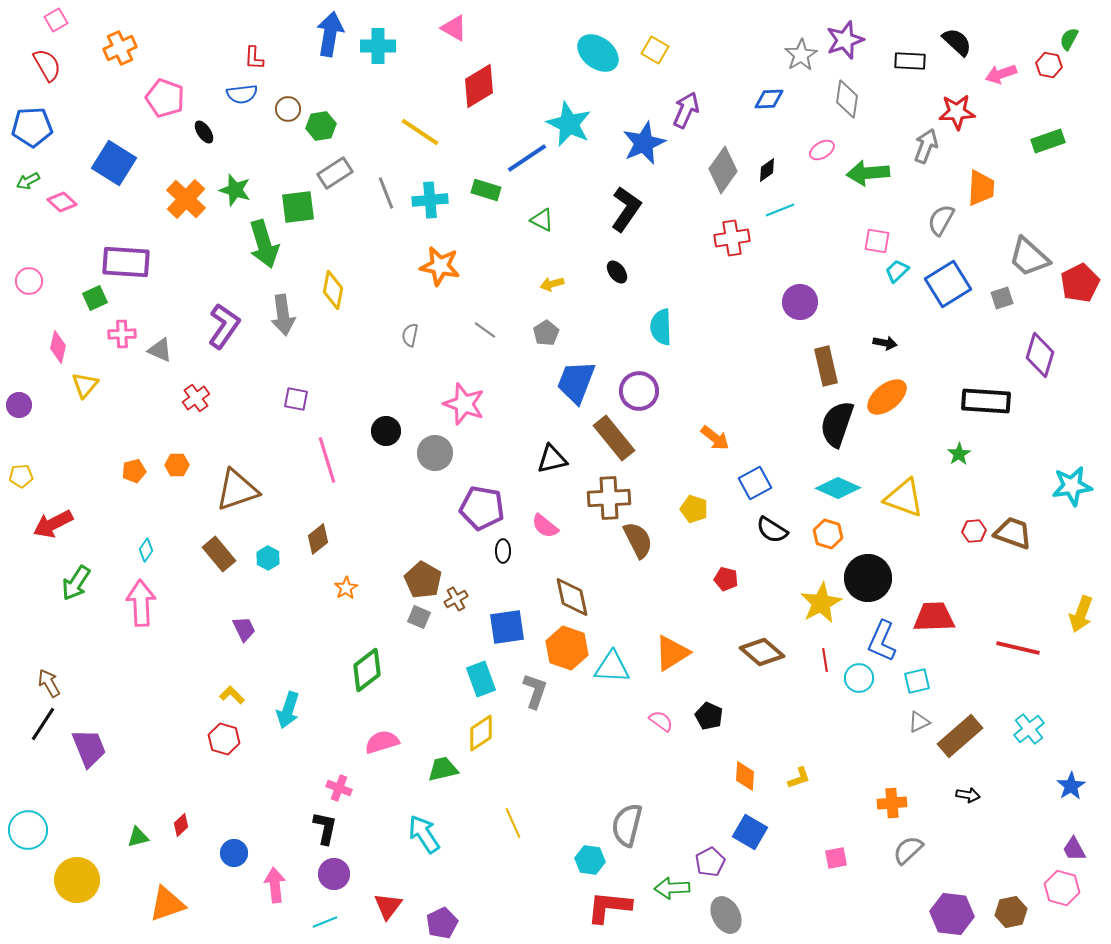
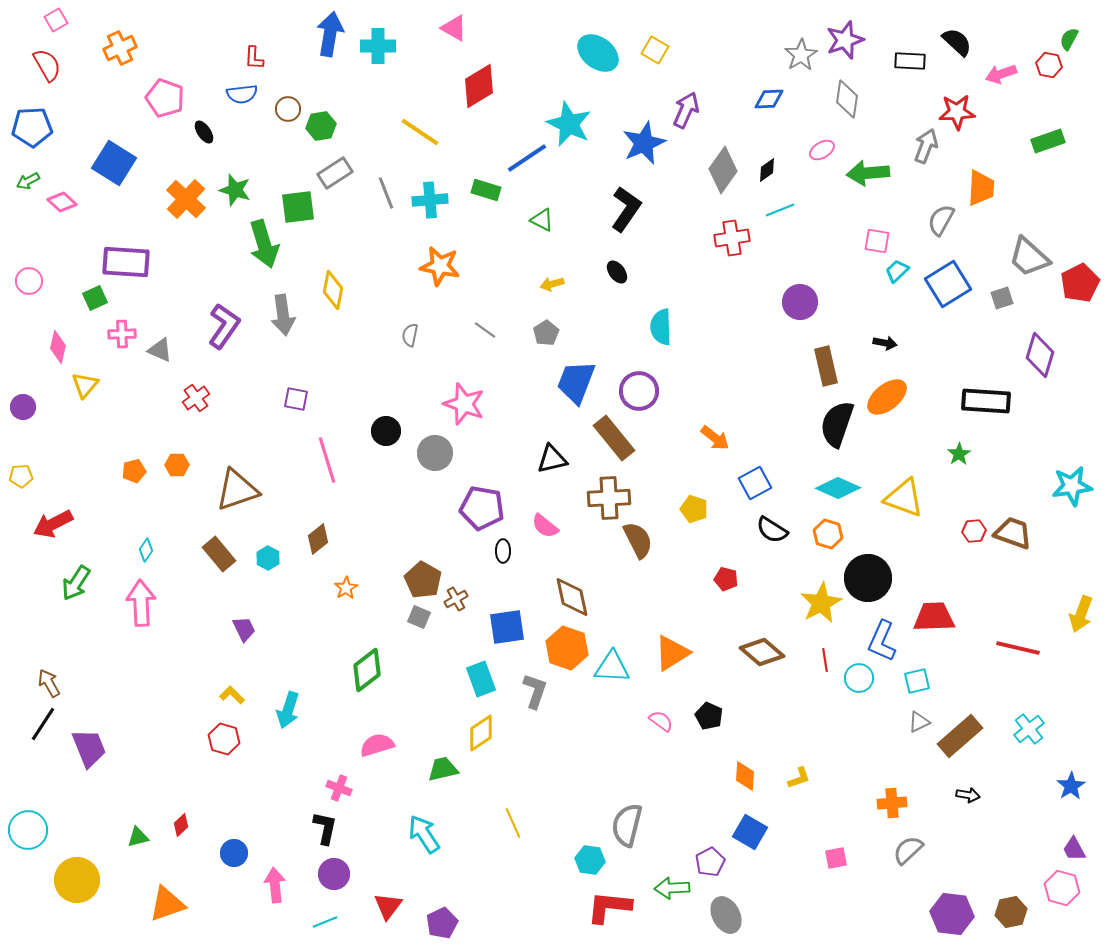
purple circle at (19, 405): moved 4 px right, 2 px down
pink semicircle at (382, 742): moved 5 px left, 3 px down
